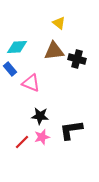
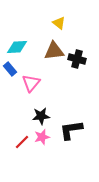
pink triangle: rotated 48 degrees clockwise
black star: moved 1 px right; rotated 12 degrees counterclockwise
